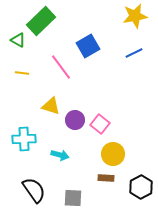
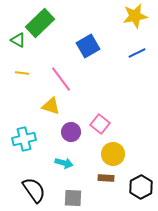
green rectangle: moved 1 px left, 2 px down
blue line: moved 3 px right
pink line: moved 12 px down
purple circle: moved 4 px left, 12 px down
cyan cross: rotated 10 degrees counterclockwise
cyan arrow: moved 4 px right, 8 px down
